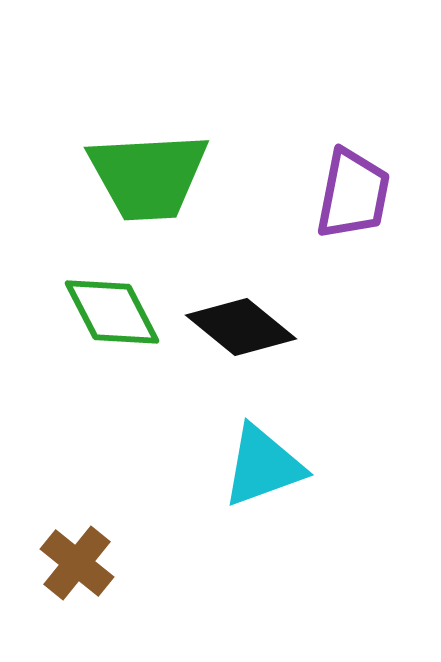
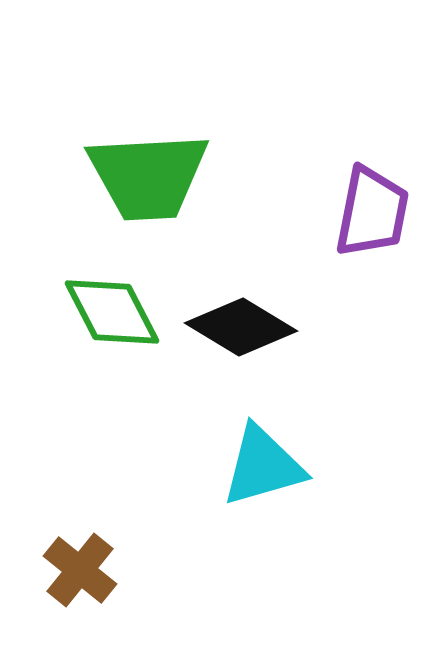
purple trapezoid: moved 19 px right, 18 px down
black diamond: rotated 8 degrees counterclockwise
cyan triangle: rotated 4 degrees clockwise
brown cross: moved 3 px right, 7 px down
